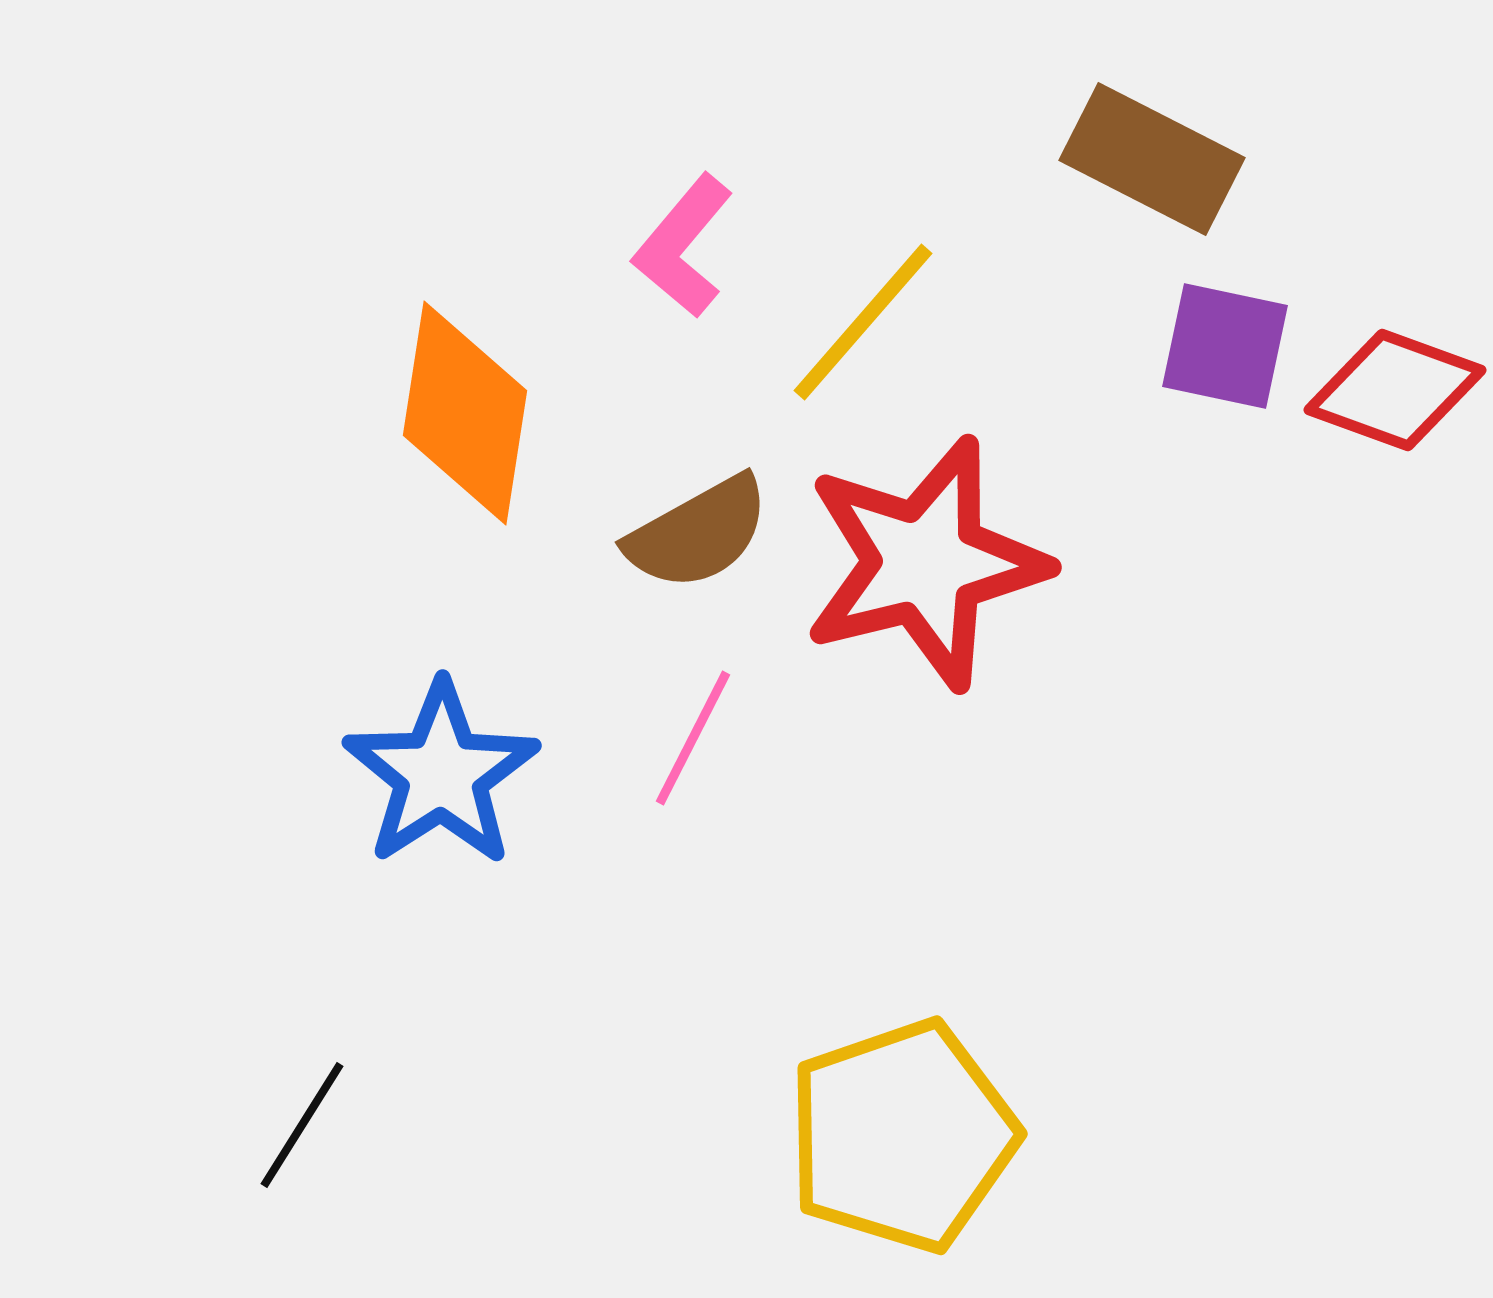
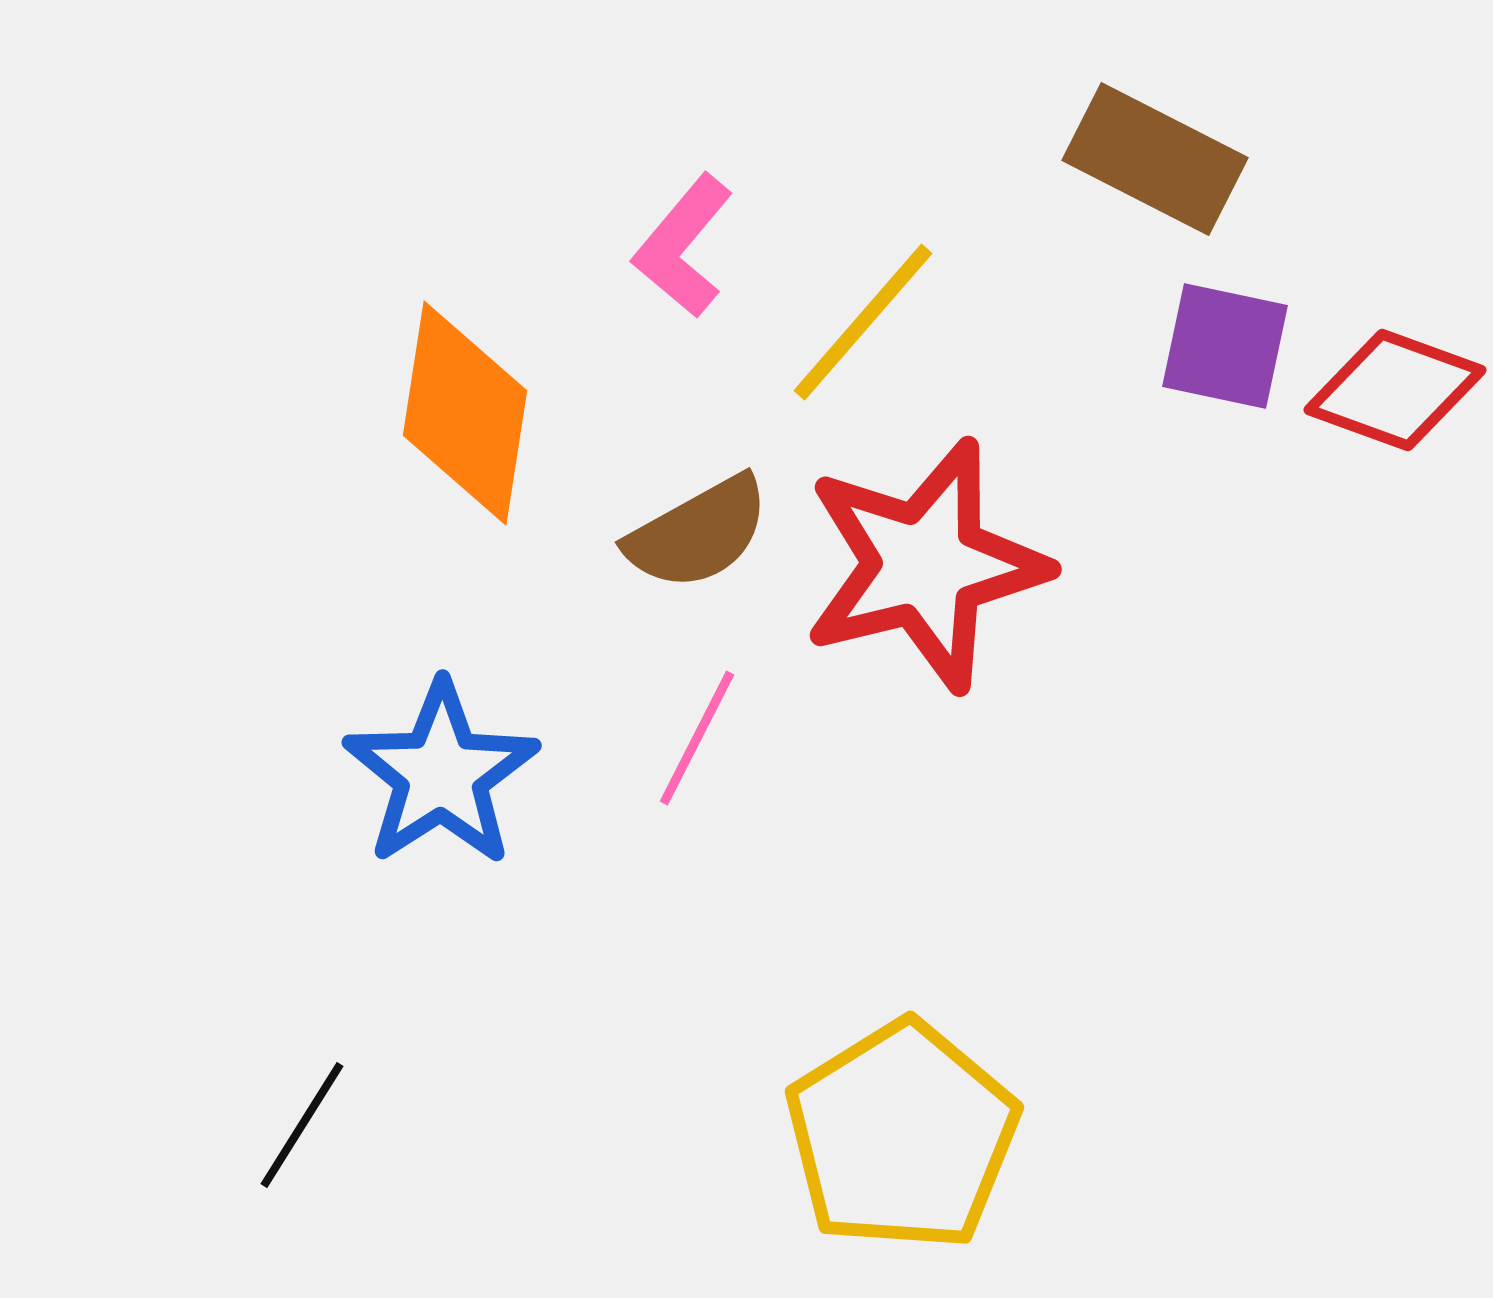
brown rectangle: moved 3 px right
red star: moved 2 px down
pink line: moved 4 px right
yellow pentagon: rotated 13 degrees counterclockwise
